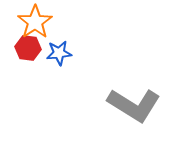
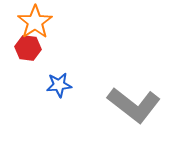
blue star: moved 32 px down
gray L-shape: rotated 6 degrees clockwise
